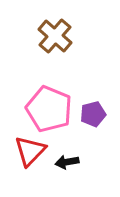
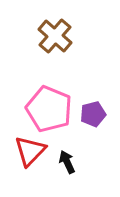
black arrow: rotated 75 degrees clockwise
